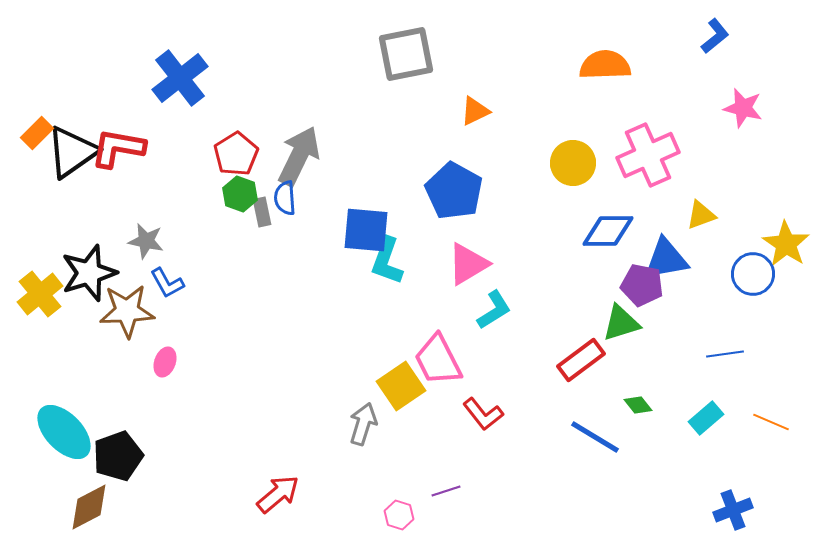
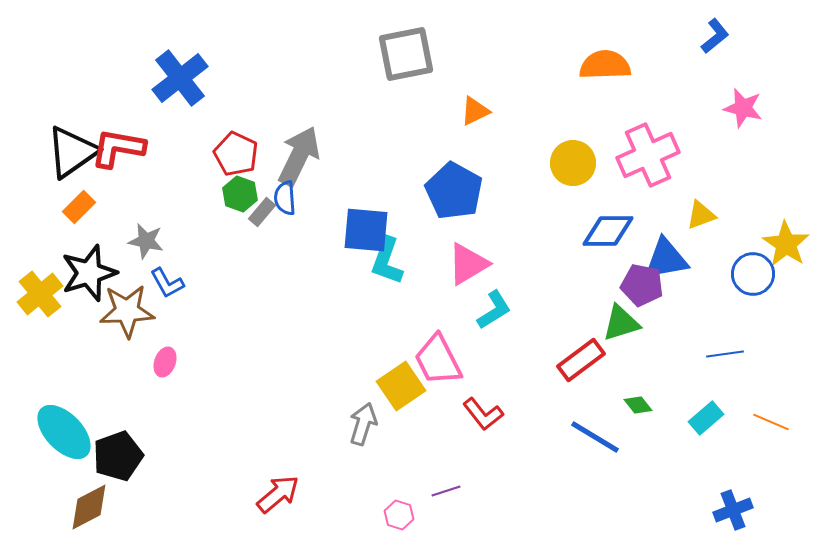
orange rectangle at (37, 133): moved 42 px right, 74 px down
red pentagon at (236, 154): rotated 15 degrees counterclockwise
gray rectangle at (262, 212): rotated 52 degrees clockwise
